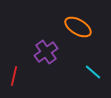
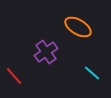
cyan line: moved 1 px left, 1 px down
red line: rotated 54 degrees counterclockwise
